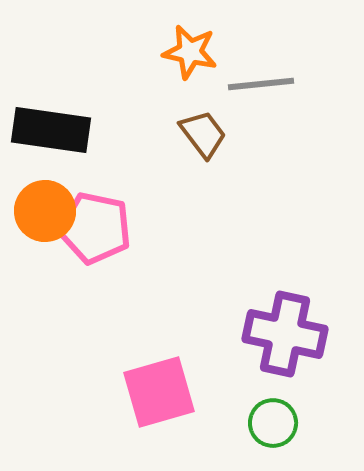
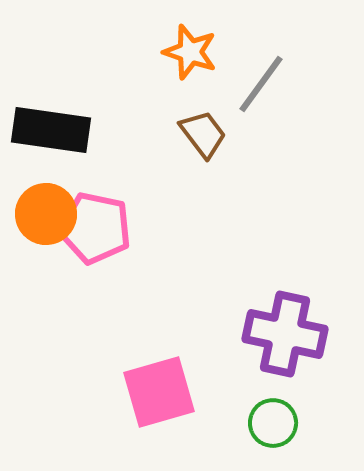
orange star: rotated 6 degrees clockwise
gray line: rotated 48 degrees counterclockwise
orange circle: moved 1 px right, 3 px down
